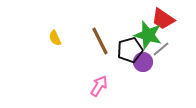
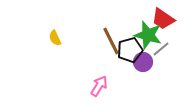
brown line: moved 11 px right
